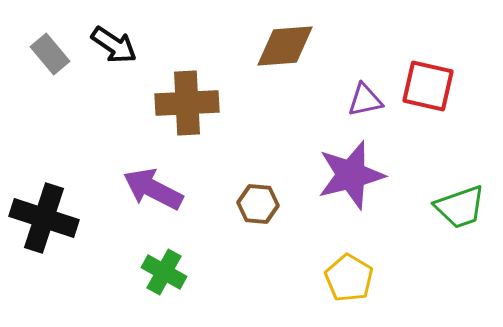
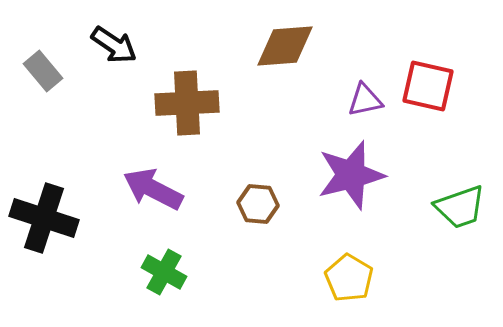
gray rectangle: moved 7 px left, 17 px down
